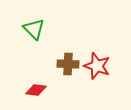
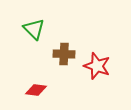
brown cross: moved 4 px left, 10 px up
